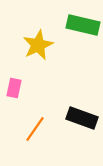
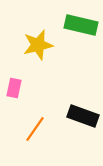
green rectangle: moved 2 px left
yellow star: rotated 12 degrees clockwise
black rectangle: moved 1 px right, 2 px up
